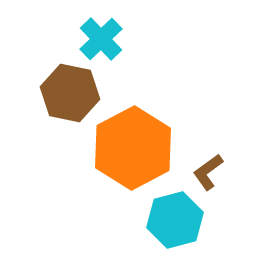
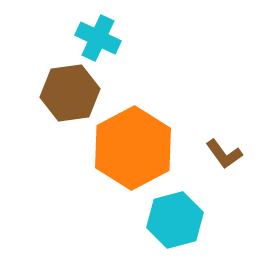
cyan cross: moved 3 px left, 1 px up; rotated 21 degrees counterclockwise
brown hexagon: rotated 20 degrees counterclockwise
brown L-shape: moved 16 px right, 18 px up; rotated 90 degrees counterclockwise
